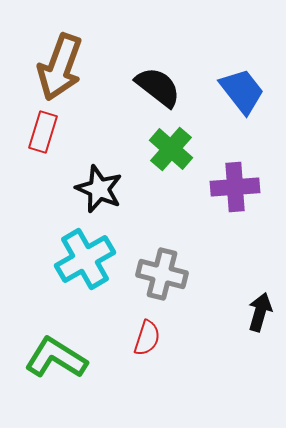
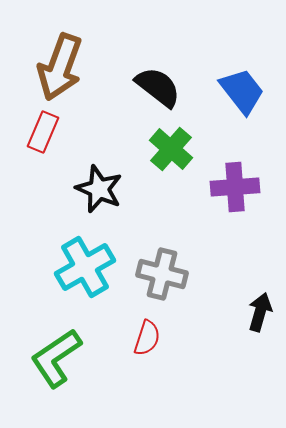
red rectangle: rotated 6 degrees clockwise
cyan cross: moved 8 px down
green L-shape: rotated 66 degrees counterclockwise
